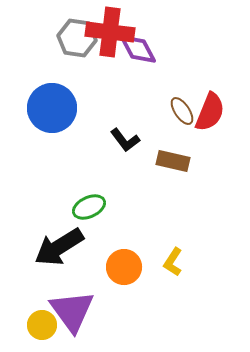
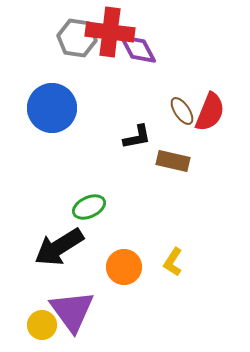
black L-shape: moved 12 px right, 3 px up; rotated 64 degrees counterclockwise
